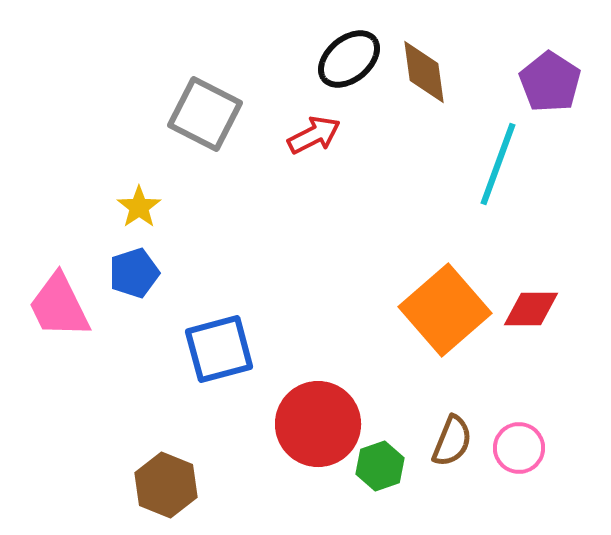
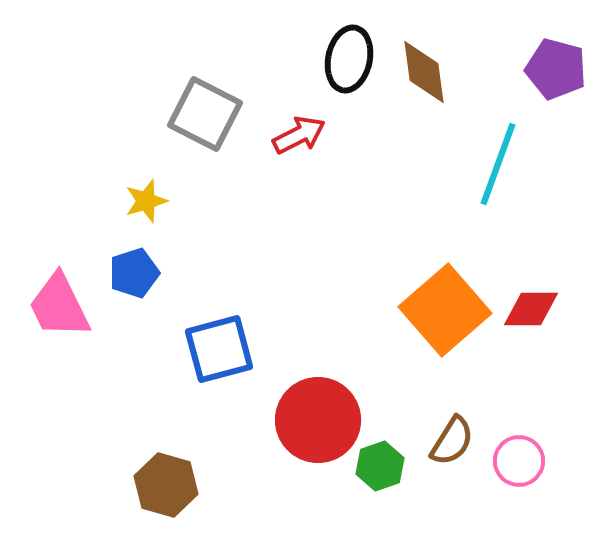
black ellipse: rotated 38 degrees counterclockwise
purple pentagon: moved 6 px right, 13 px up; rotated 18 degrees counterclockwise
red arrow: moved 15 px left
yellow star: moved 7 px right, 6 px up; rotated 18 degrees clockwise
red circle: moved 4 px up
brown semicircle: rotated 10 degrees clockwise
pink circle: moved 13 px down
brown hexagon: rotated 6 degrees counterclockwise
